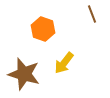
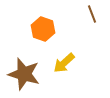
yellow arrow: rotated 10 degrees clockwise
